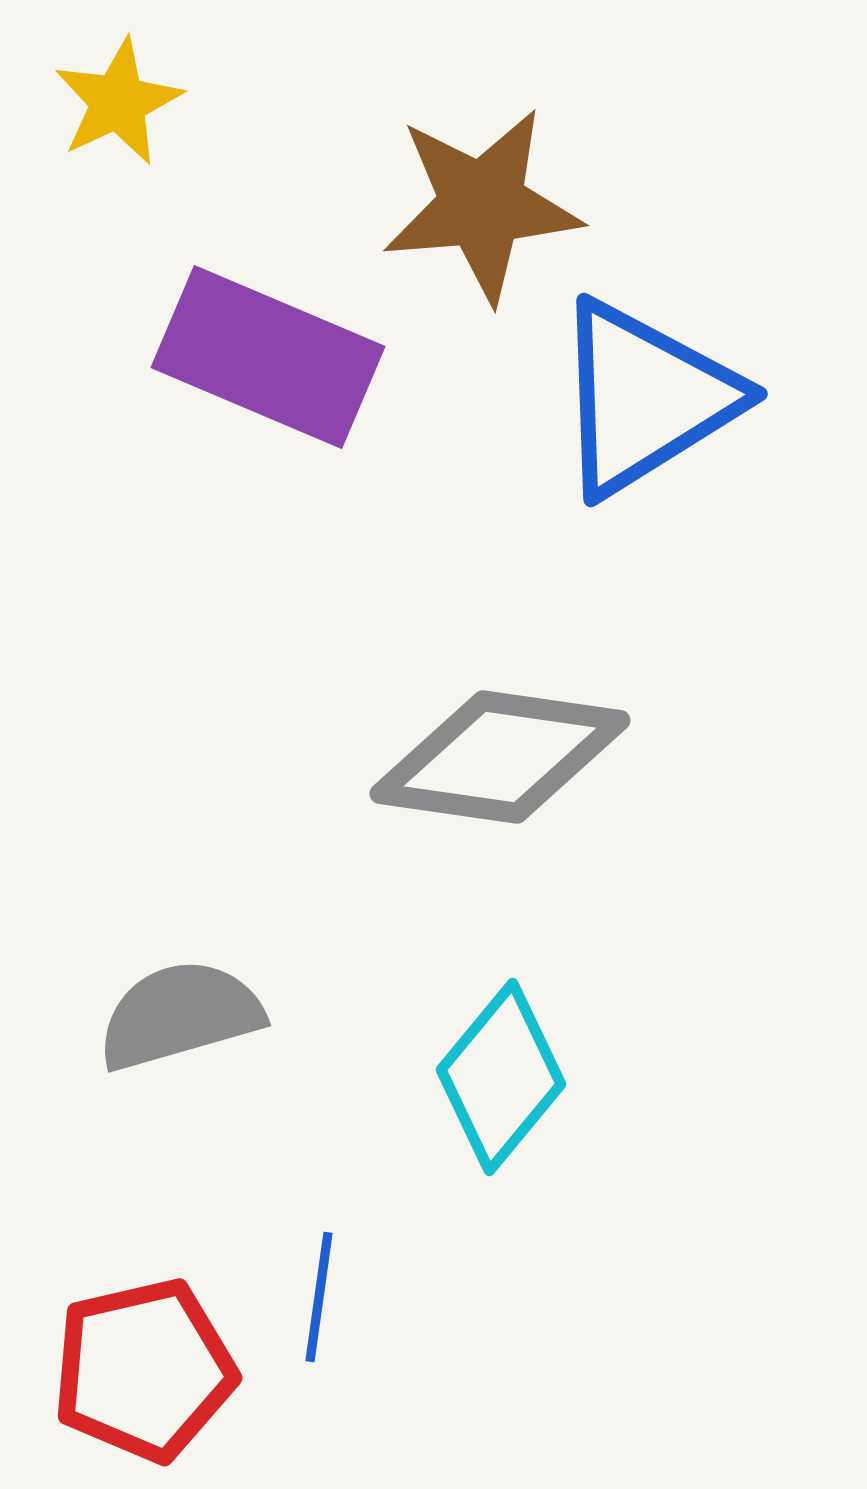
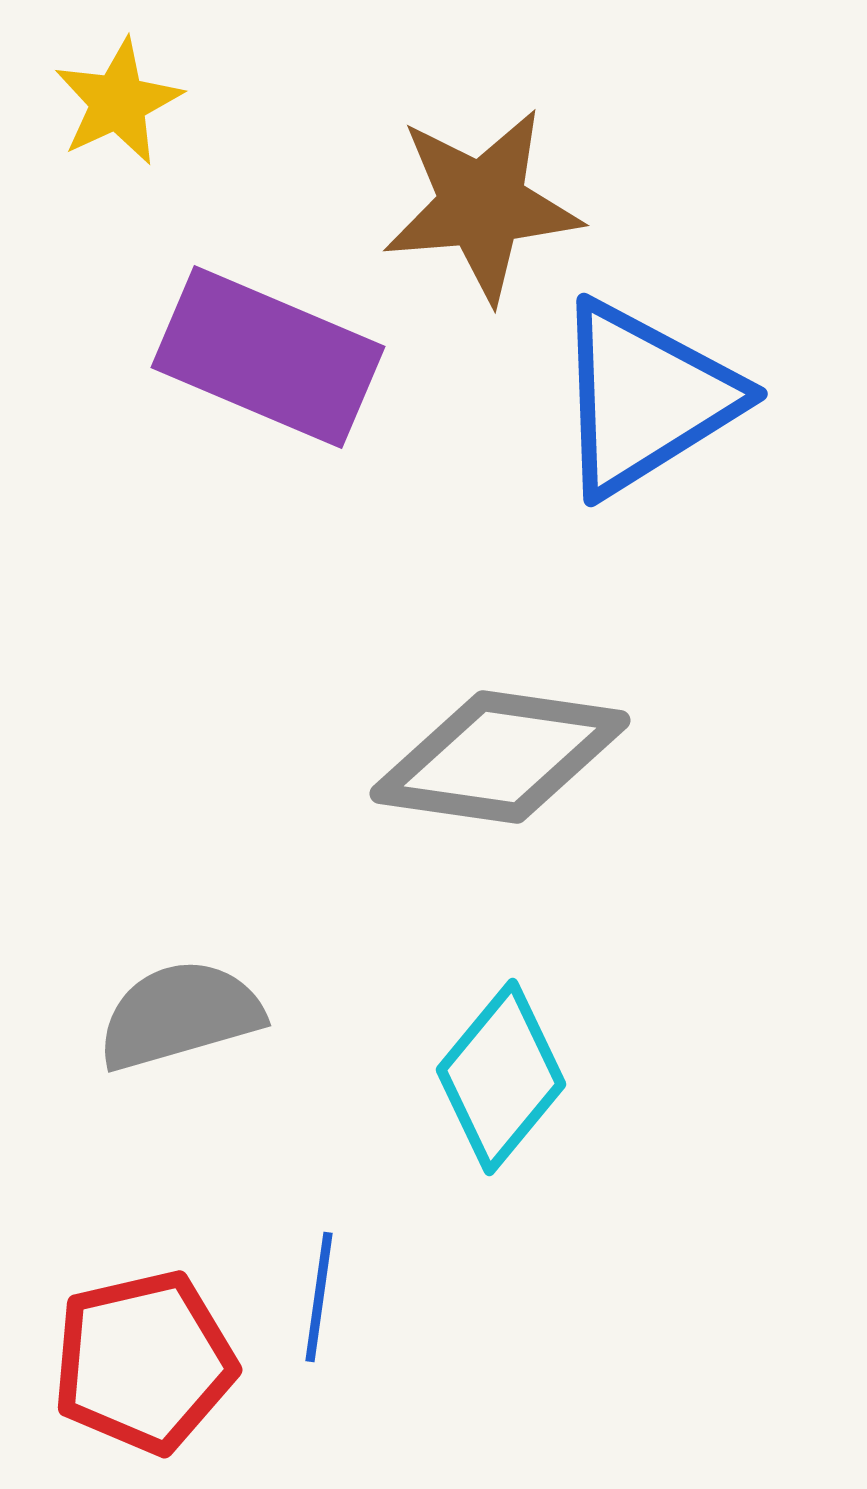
red pentagon: moved 8 px up
